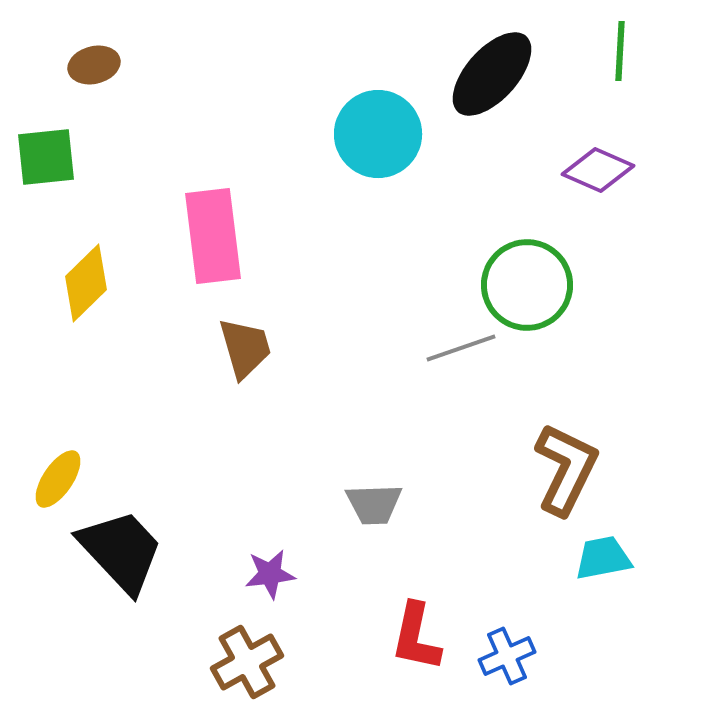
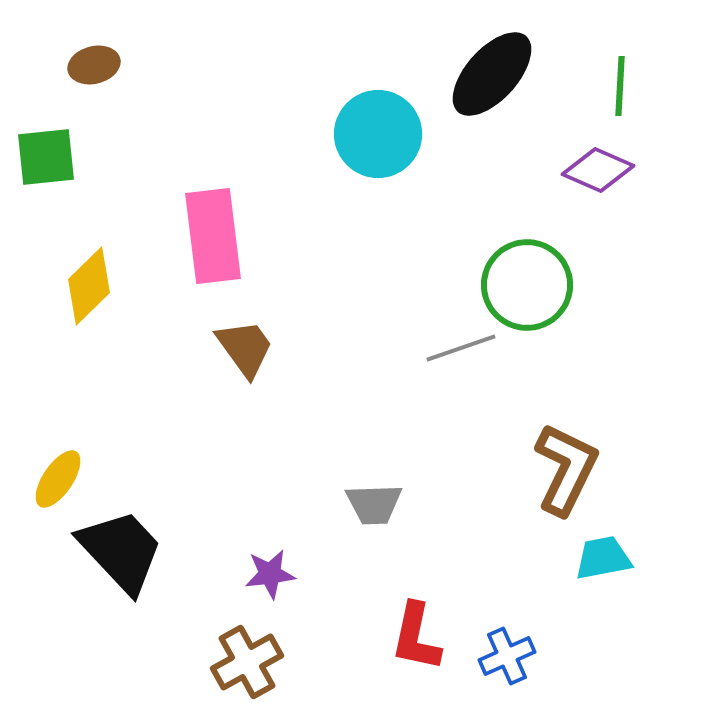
green line: moved 35 px down
yellow diamond: moved 3 px right, 3 px down
brown trapezoid: rotated 20 degrees counterclockwise
